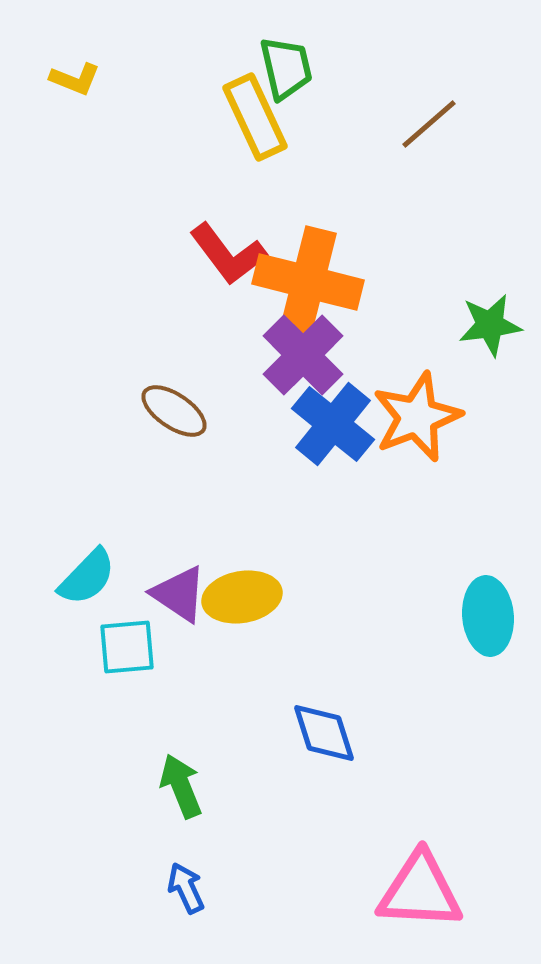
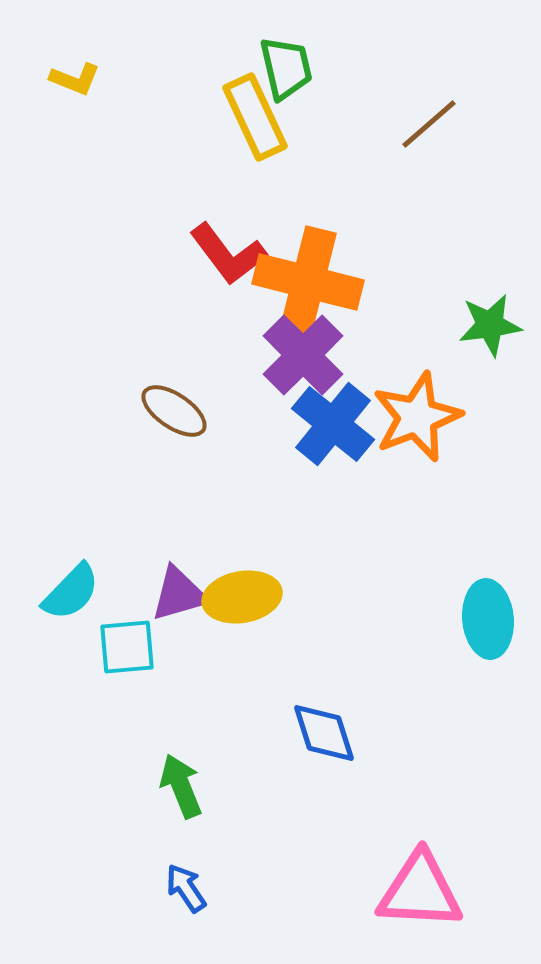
cyan semicircle: moved 16 px left, 15 px down
purple triangle: rotated 50 degrees counterclockwise
cyan ellipse: moved 3 px down
blue arrow: rotated 9 degrees counterclockwise
